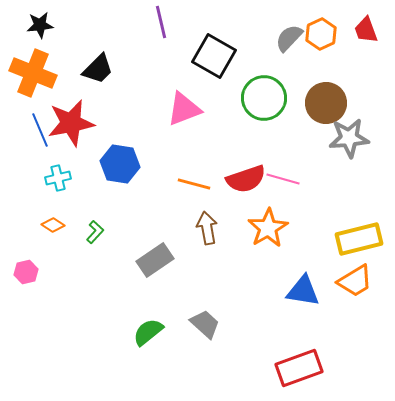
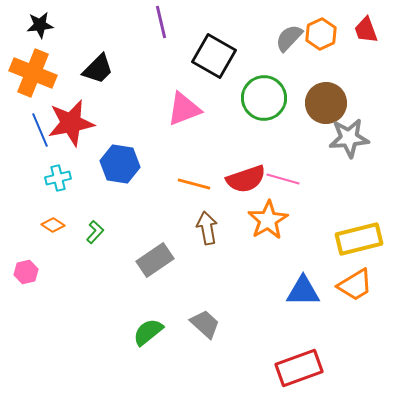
orange star: moved 8 px up
orange trapezoid: moved 4 px down
blue triangle: rotated 9 degrees counterclockwise
